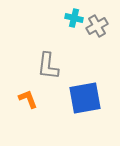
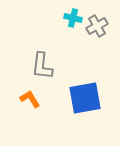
cyan cross: moved 1 px left
gray L-shape: moved 6 px left
orange L-shape: moved 2 px right; rotated 10 degrees counterclockwise
